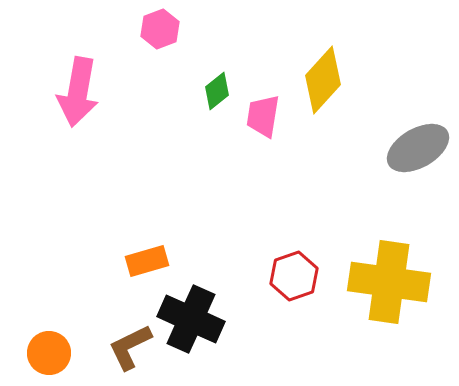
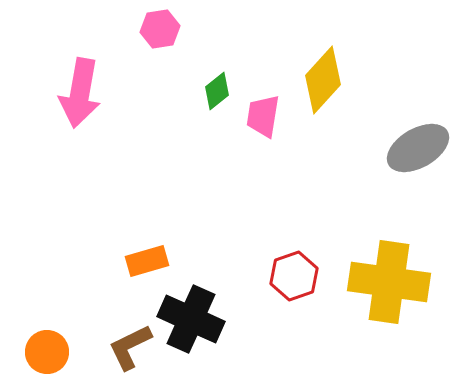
pink hexagon: rotated 12 degrees clockwise
pink arrow: moved 2 px right, 1 px down
orange circle: moved 2 px left, 1 px up
